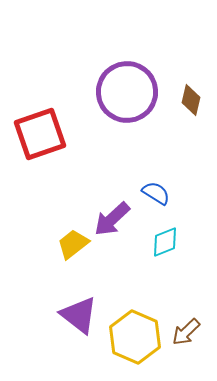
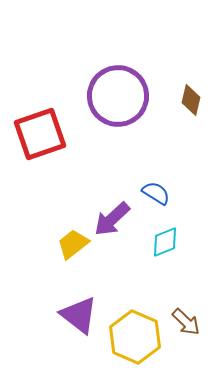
purple circle: moved 9 px left, 4 px down
brown arrow: moved 10 px up; rotated 92 degrees counterclockwise
